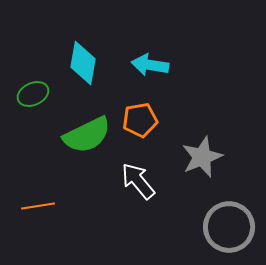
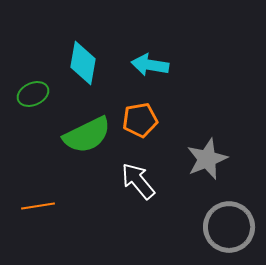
gray star: moved 5 px right, 2 px down
